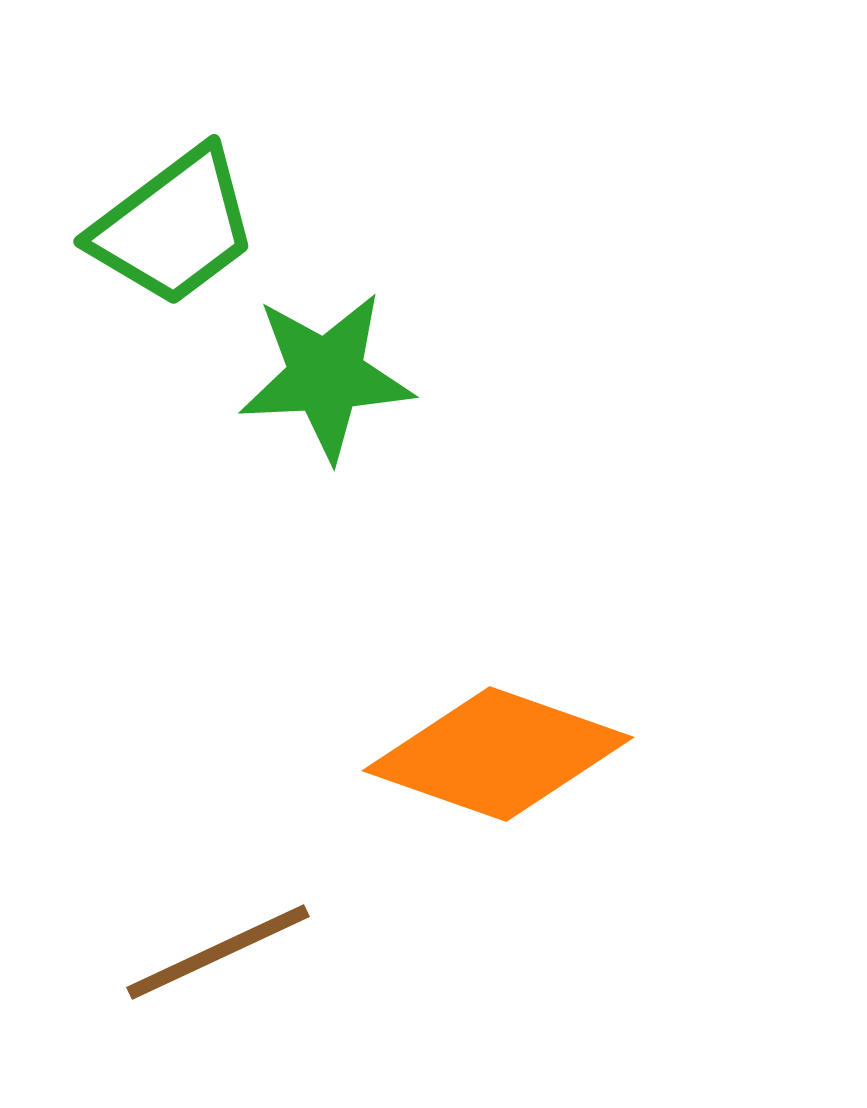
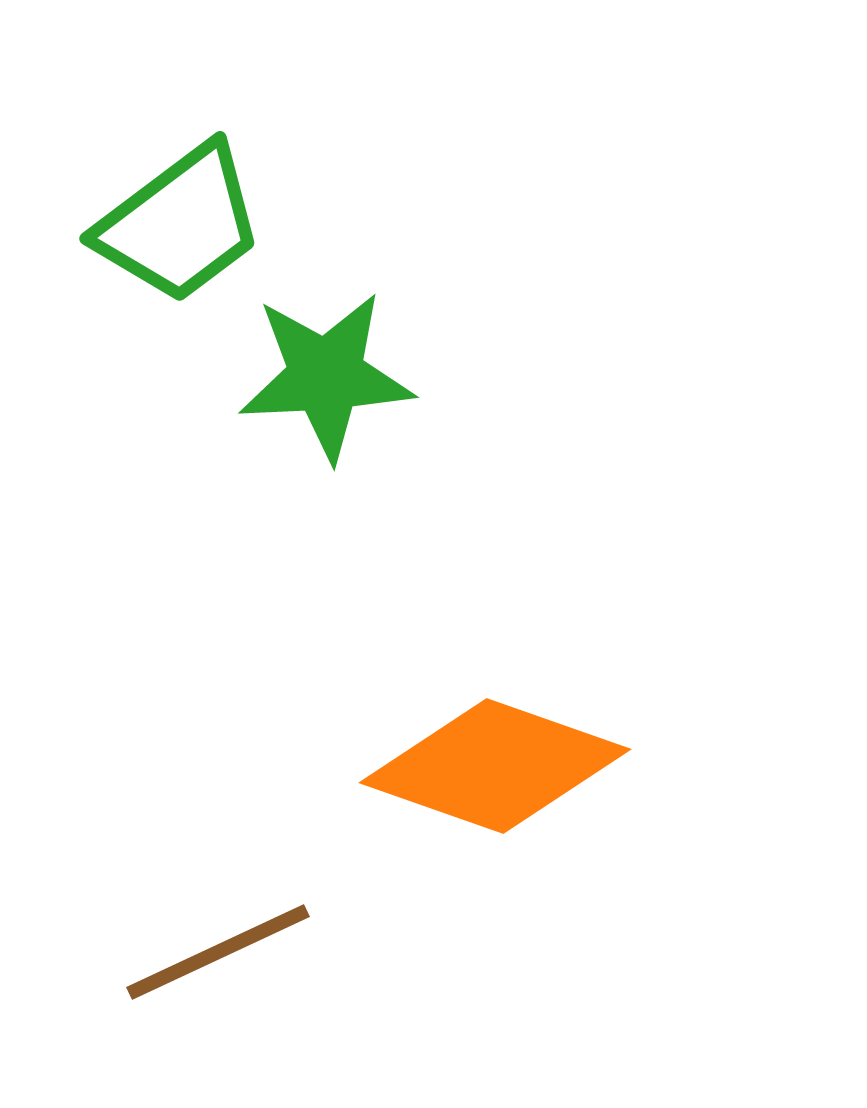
green trapezoid: moved 6 px right, 3 px up
orange diamond: moved 3 px left, 12 px down
